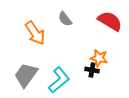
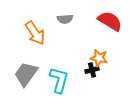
gray semicircle: rotated 56 degrees counterclockwise
black cross: rotated 24 degrees counterclockwise
gray trapezoid: moved 1 px up
cyan L-shape: rotated 36 degrees counterclockwise
